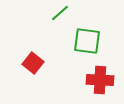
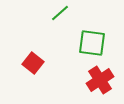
green square: moved 5 px right, 2 px down
red cross: rotated 36 degrees counterclockwise
